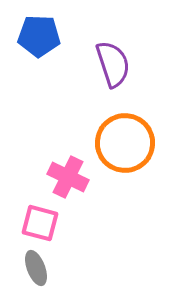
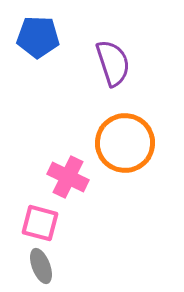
blue pentagon: moved 1 px left, 1 px down
purple semicircle: moved 1 px up
gray ellipse: moved 5 px right, 2 px up
